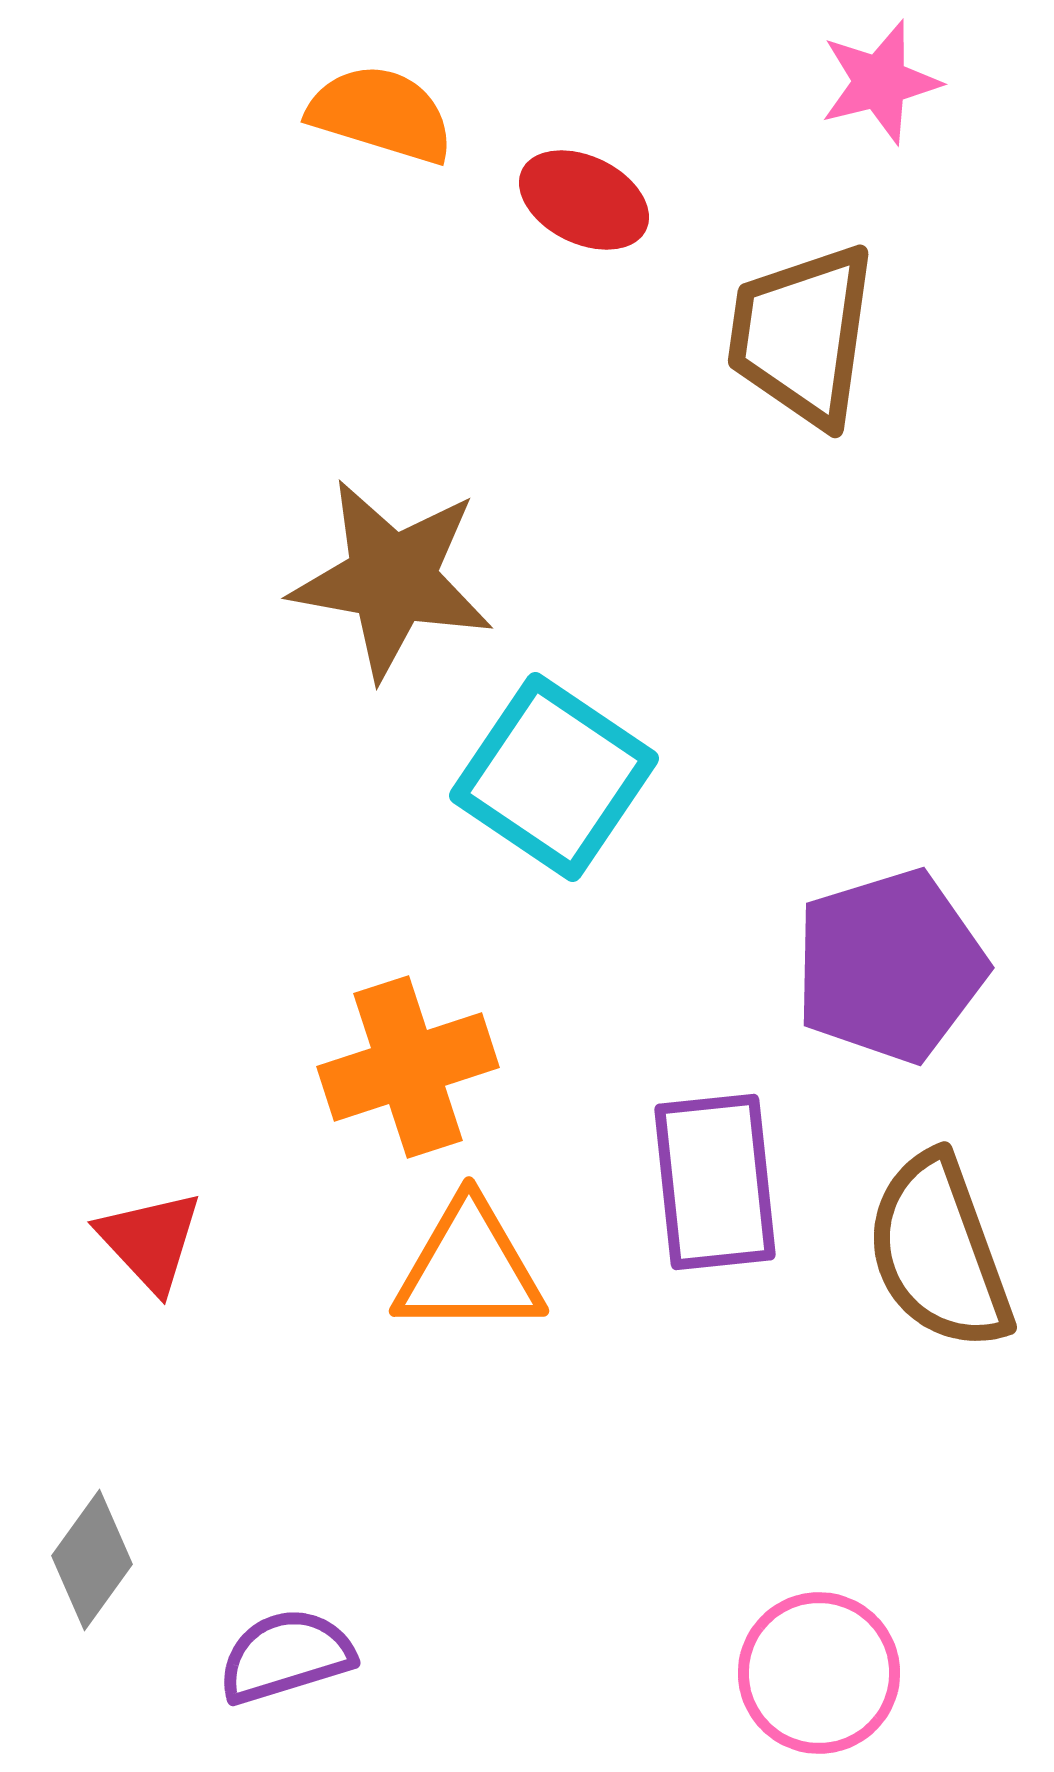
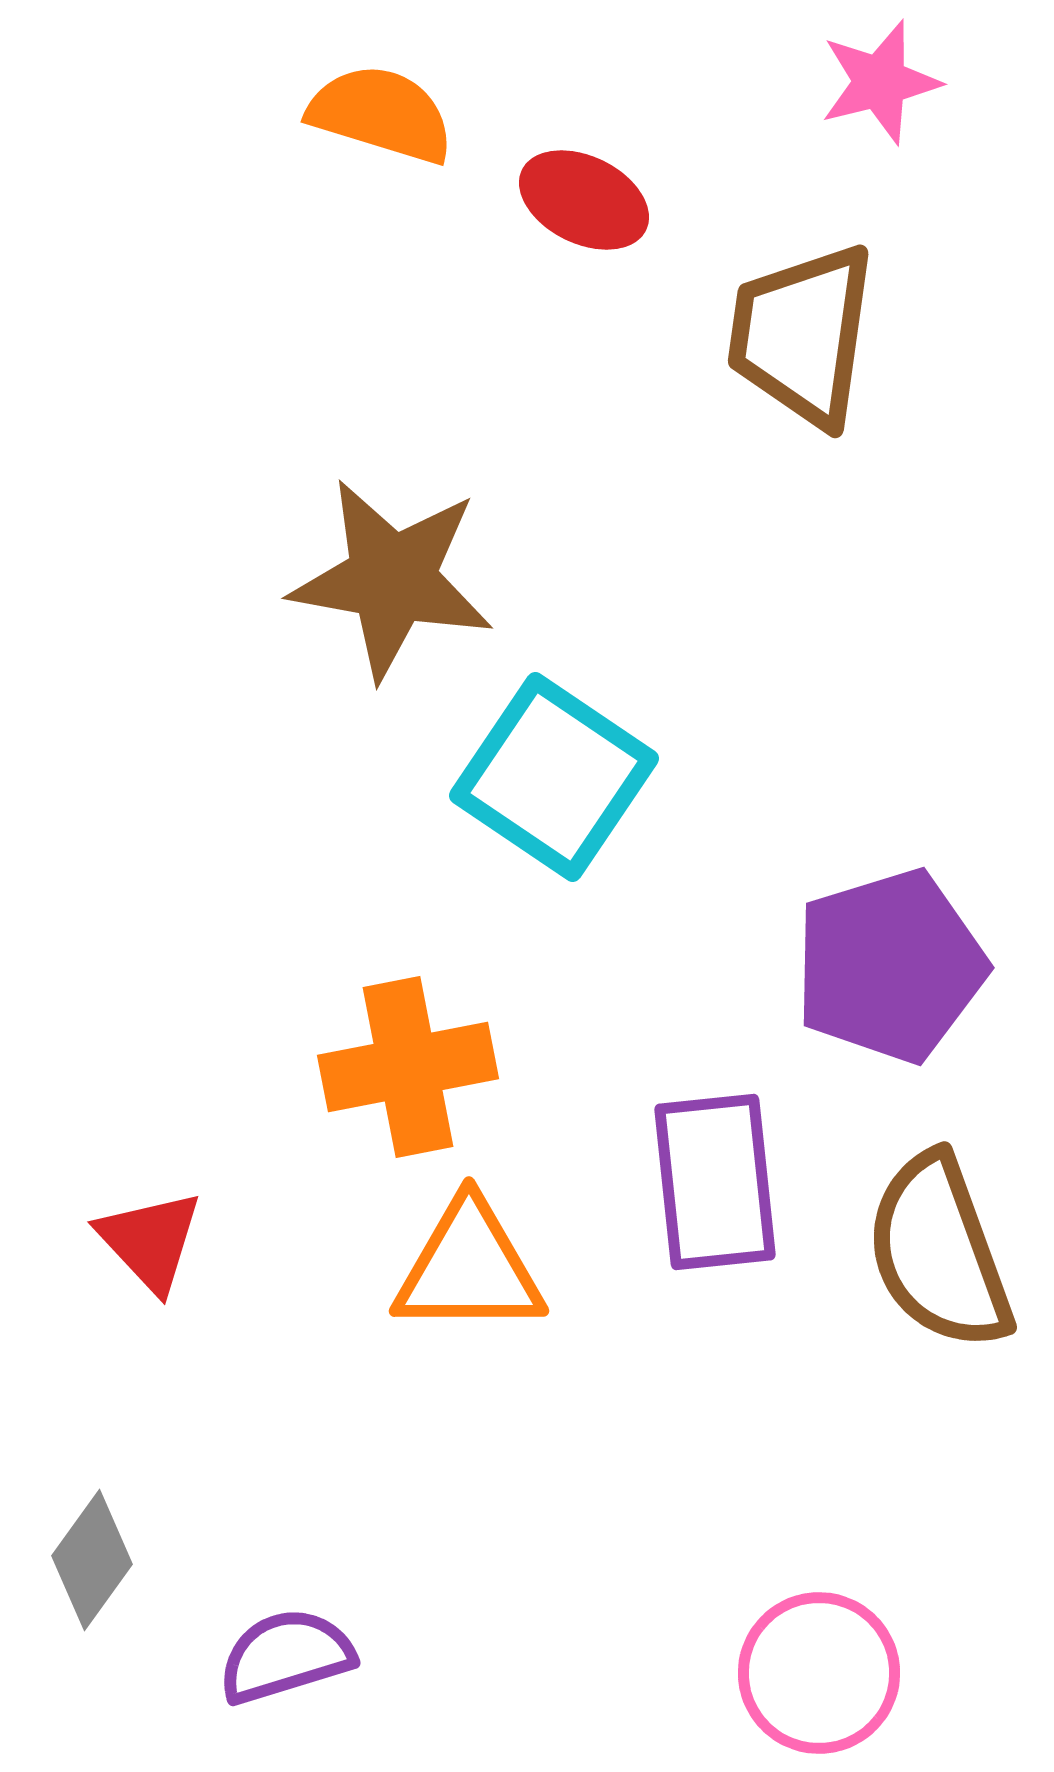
orange cross: rotated 7 degrees clockwise
